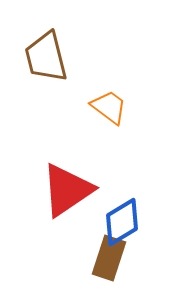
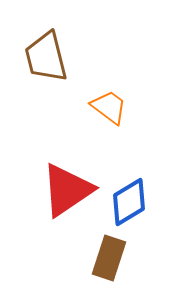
blue diamond: moved 7 px right, 20 px up
